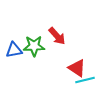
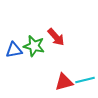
red arrow: moved 1 px left, 1 px down
green star: rotated 15 degrees clockwise
red triangle: moved 13 px left, 14 px down; rotated 48 degrees counterclockwise
